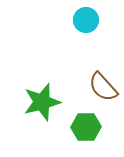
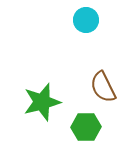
brown semicircle: rotated 16 degrees clockwise
